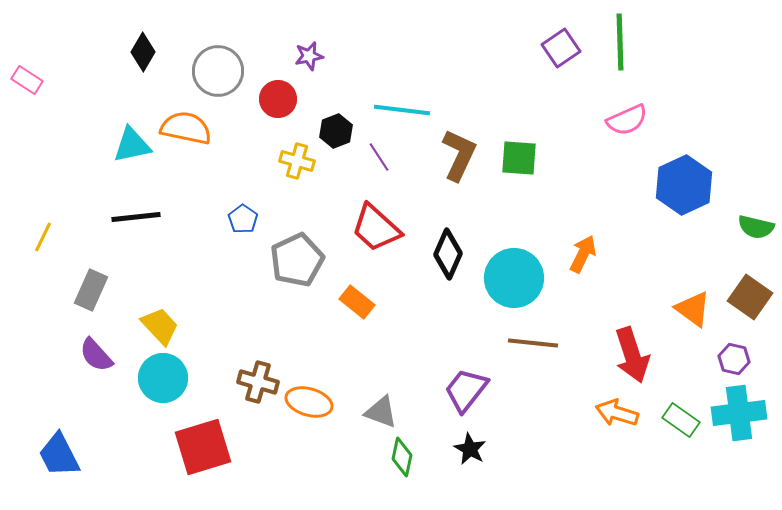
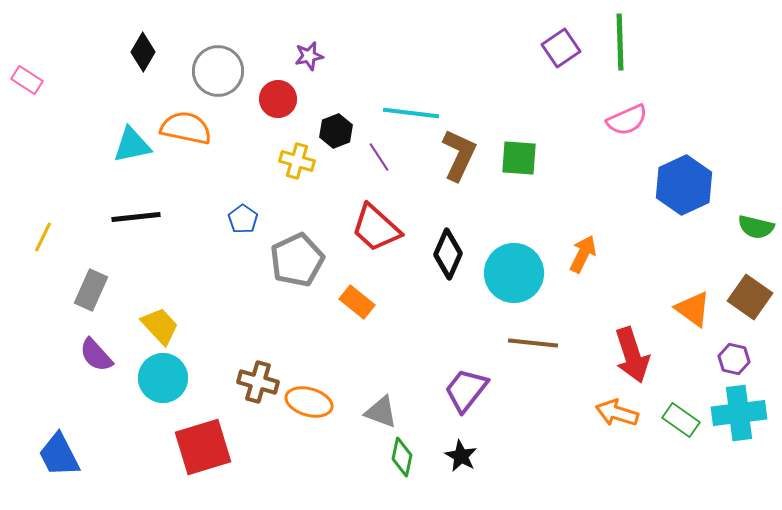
cyan line at (402, 110): moved 9 px right, 3 px down
cyan circle at (514, 278): moved 5 px up
black star at (470, 449): moved 9 px left, 7 px down
